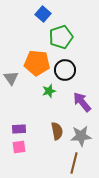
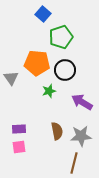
purple arrow: rotated 20 degrees counterclockwise
